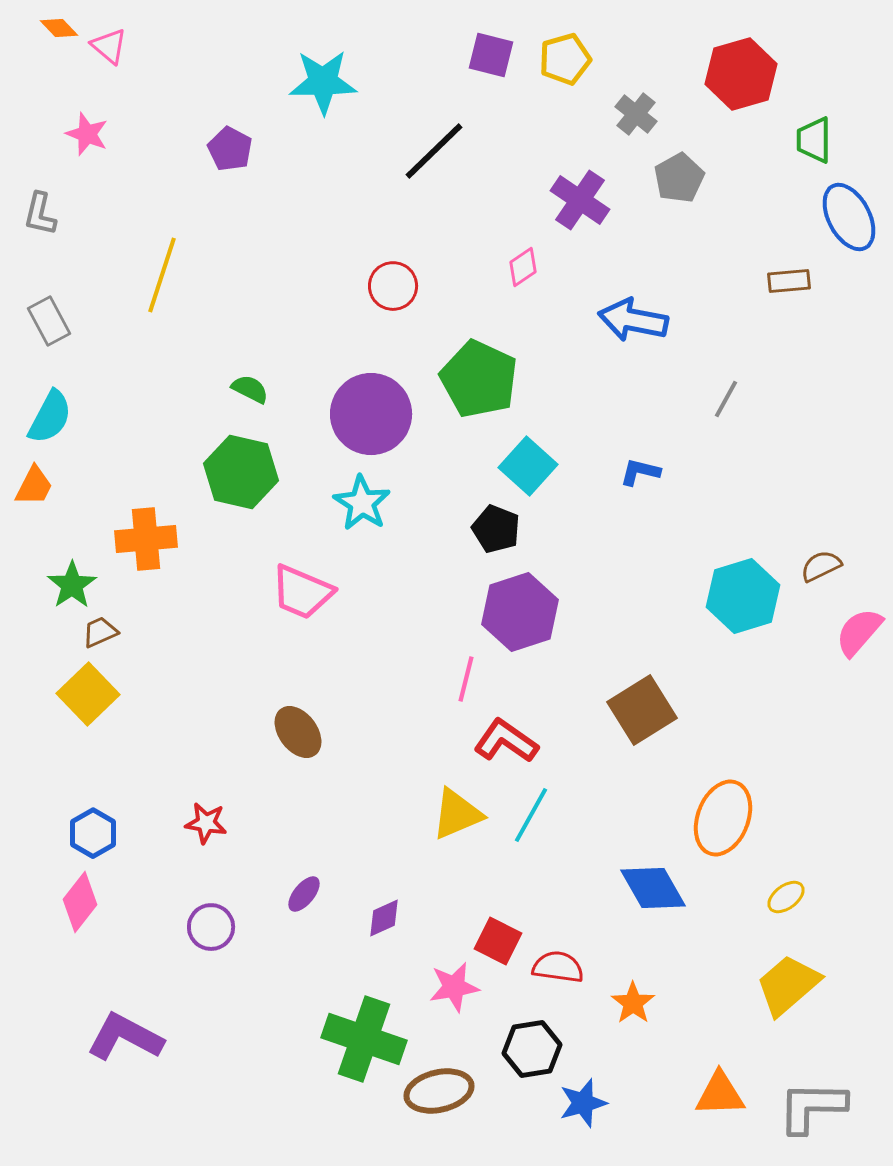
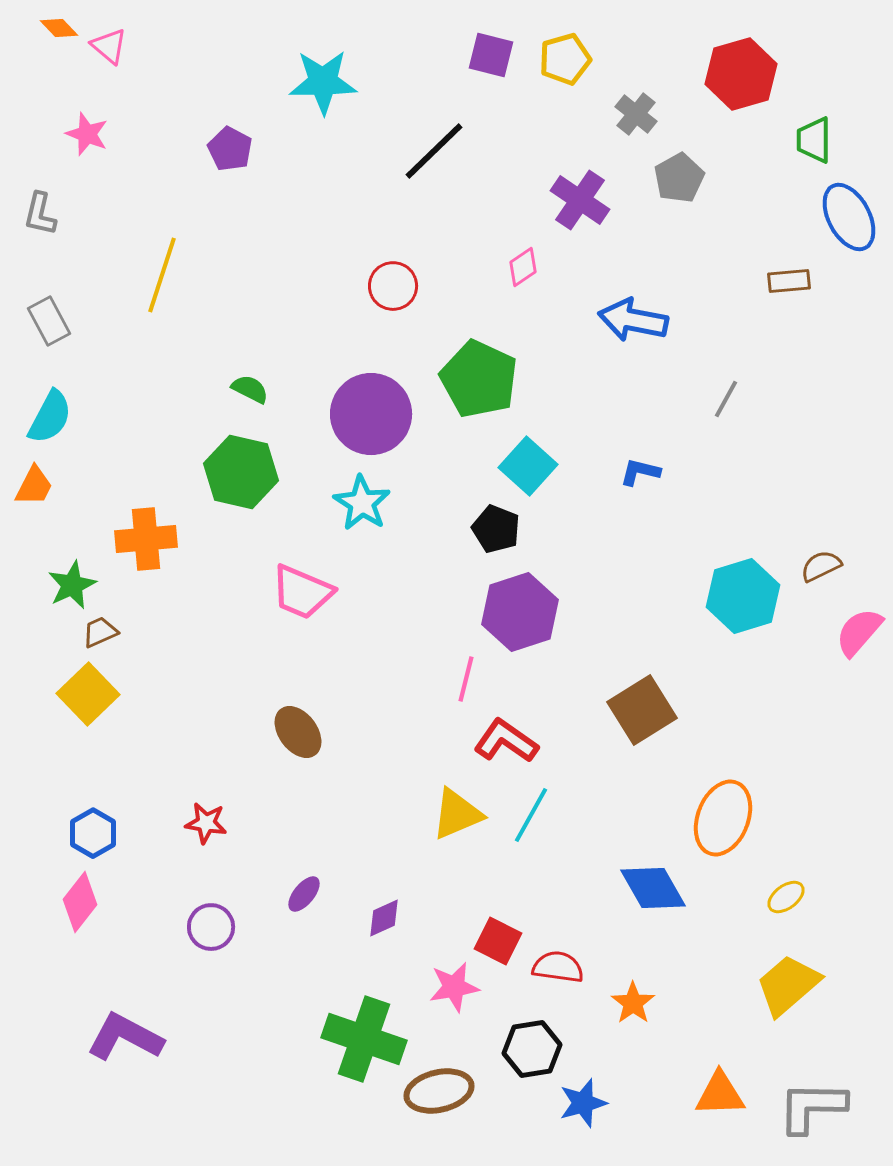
green star at (72, 585): rotated 9 degrees clockwise
